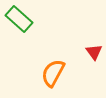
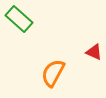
red triangle: rotated 30 degrees counterclockwise
